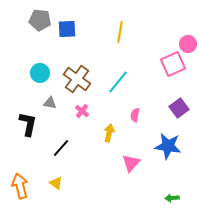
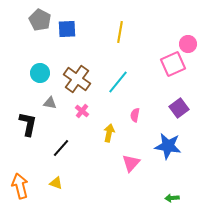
gray pentagon: rotated 20 degrees clockwise
yellow triangle: rotated 16 degrees counterclockwise
